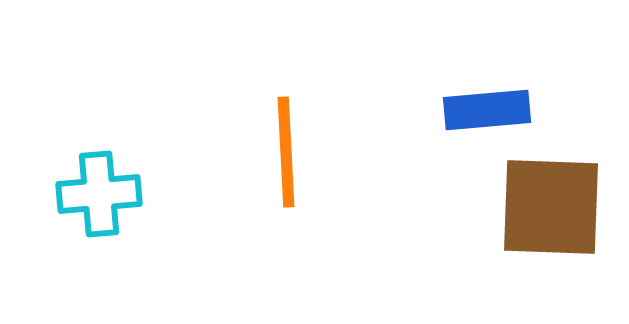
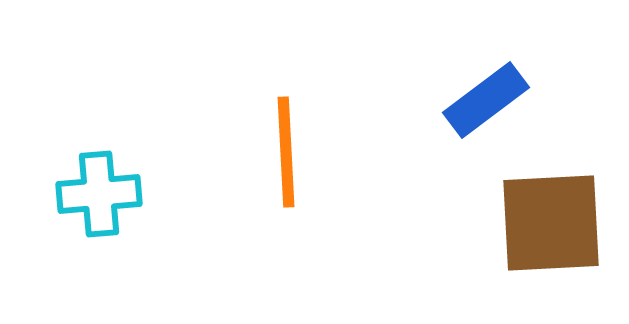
blue rectangle: moved 1 px left, 10 px up; rotated 32 degrees counterclockwise
brown square: moved 16 px down; rotated 5 degrees counterclockwise
